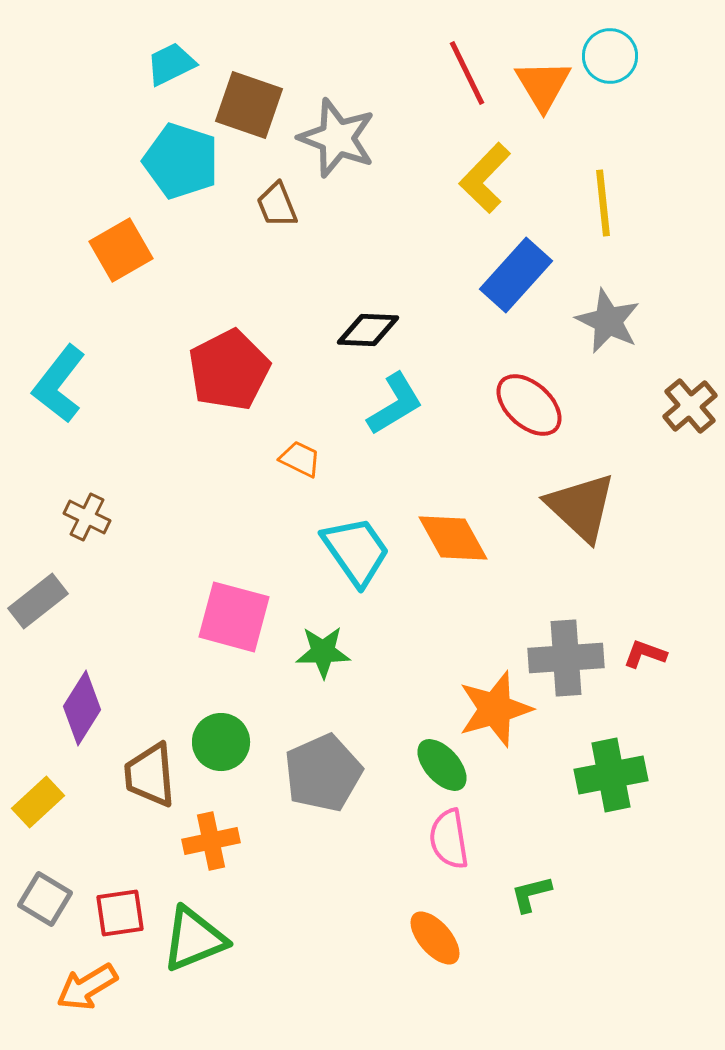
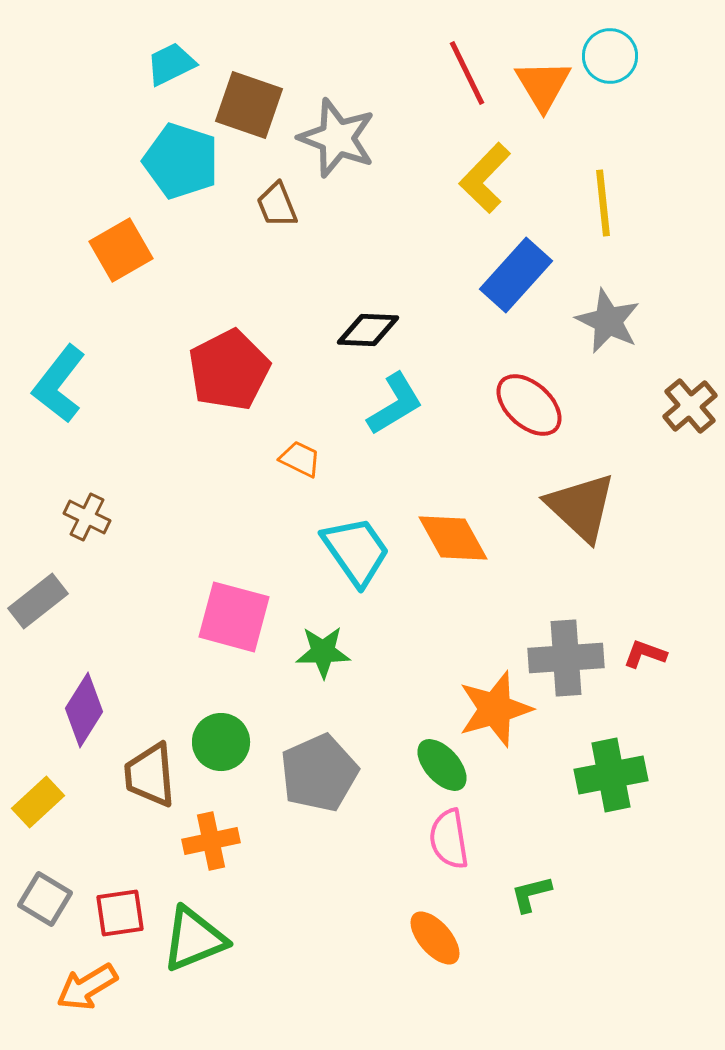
purple diamond at (82, 708): moved 2 px right, 2 px down
gray pentagon at (323, 773): moved 4 px left
